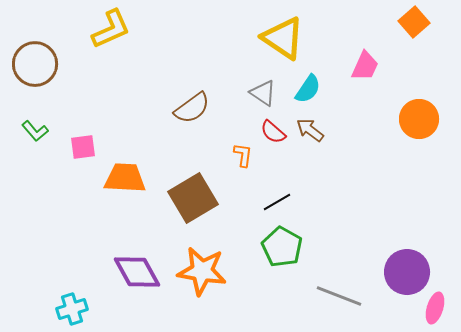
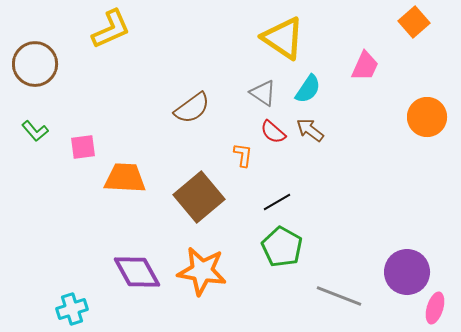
orange circle: moved 8 px right, 2 px up
brown square: moved 6 px right, 1 px up; rotated 9 degrees counterclockwise
